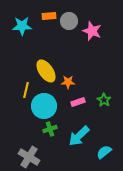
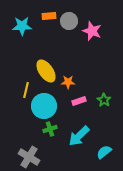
pink rectangle: moved 1 px right, 1 px up
